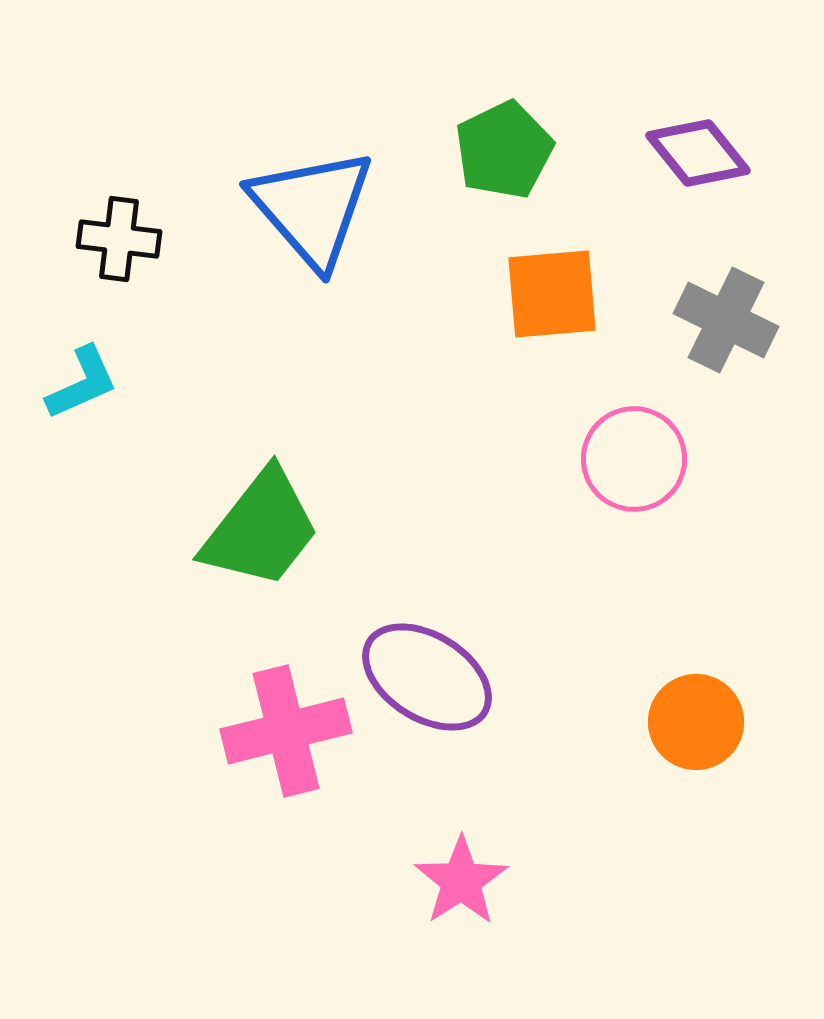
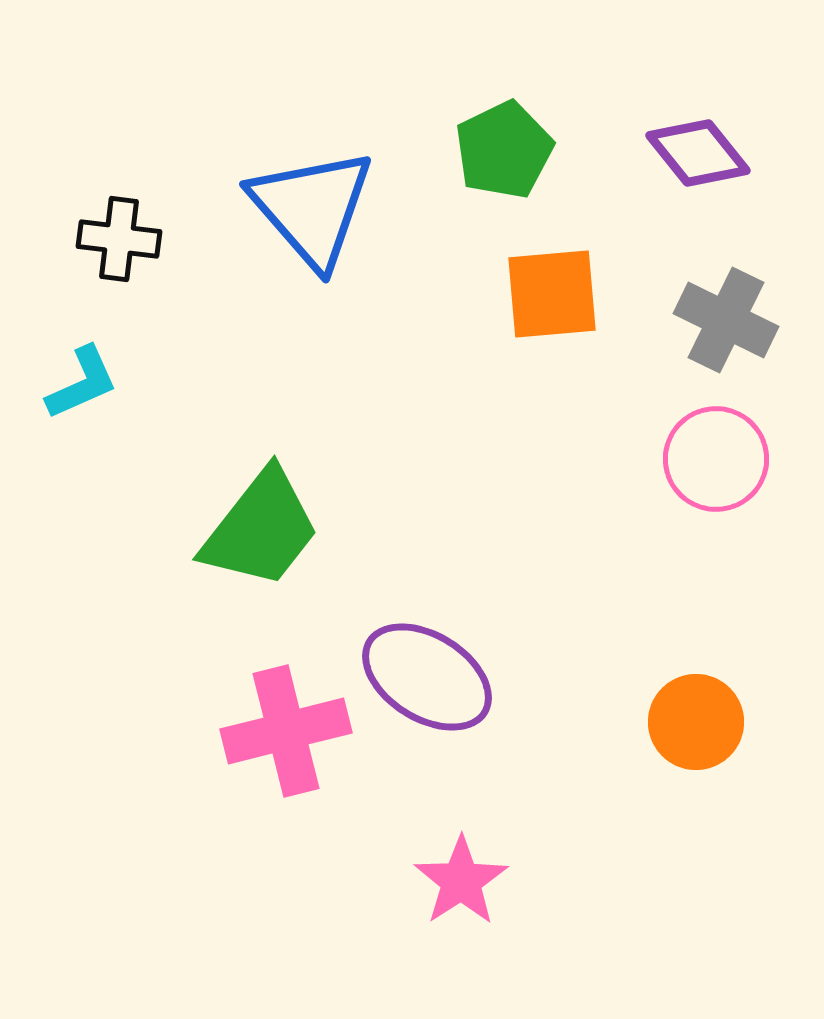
pink circle: moved 82 px right
